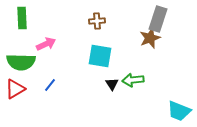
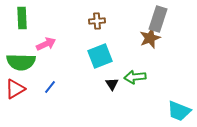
cyan square: rotated 30 degrees counterclockwise
green arrow: moved 2 px right, 3 px up
blue line: moved 2 px down
